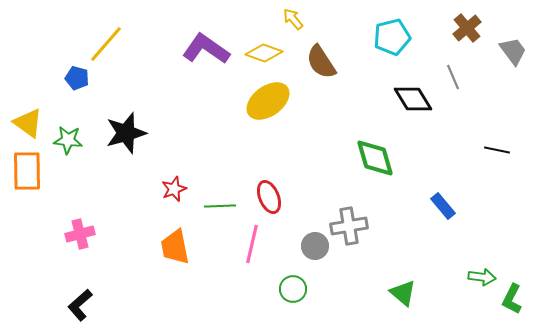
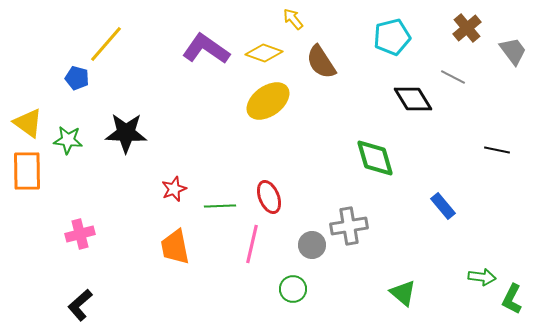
gray line: rotated 40 degrees counterclockwise
black star: rotated 18 degrees clockwise
gray circle: moved 3 px left, 1 px up
